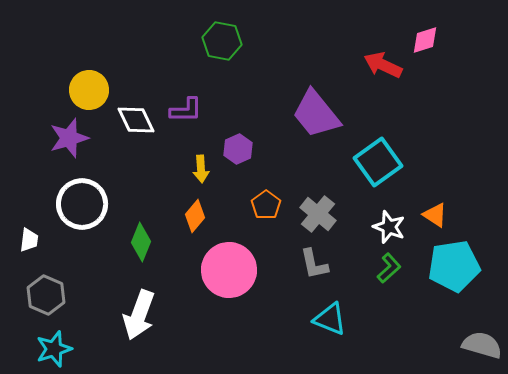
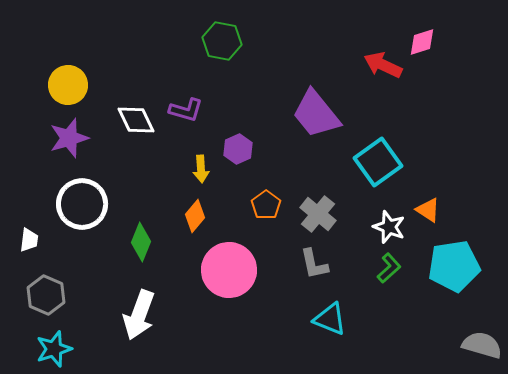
pink diamond: moved 3 px left, 2 px down
yellow circle: moved 21 px left, 5 px up
purple L-shape: rotated 16 degrees clockwise
orange triangle: moved 7 px left, 5 px up
